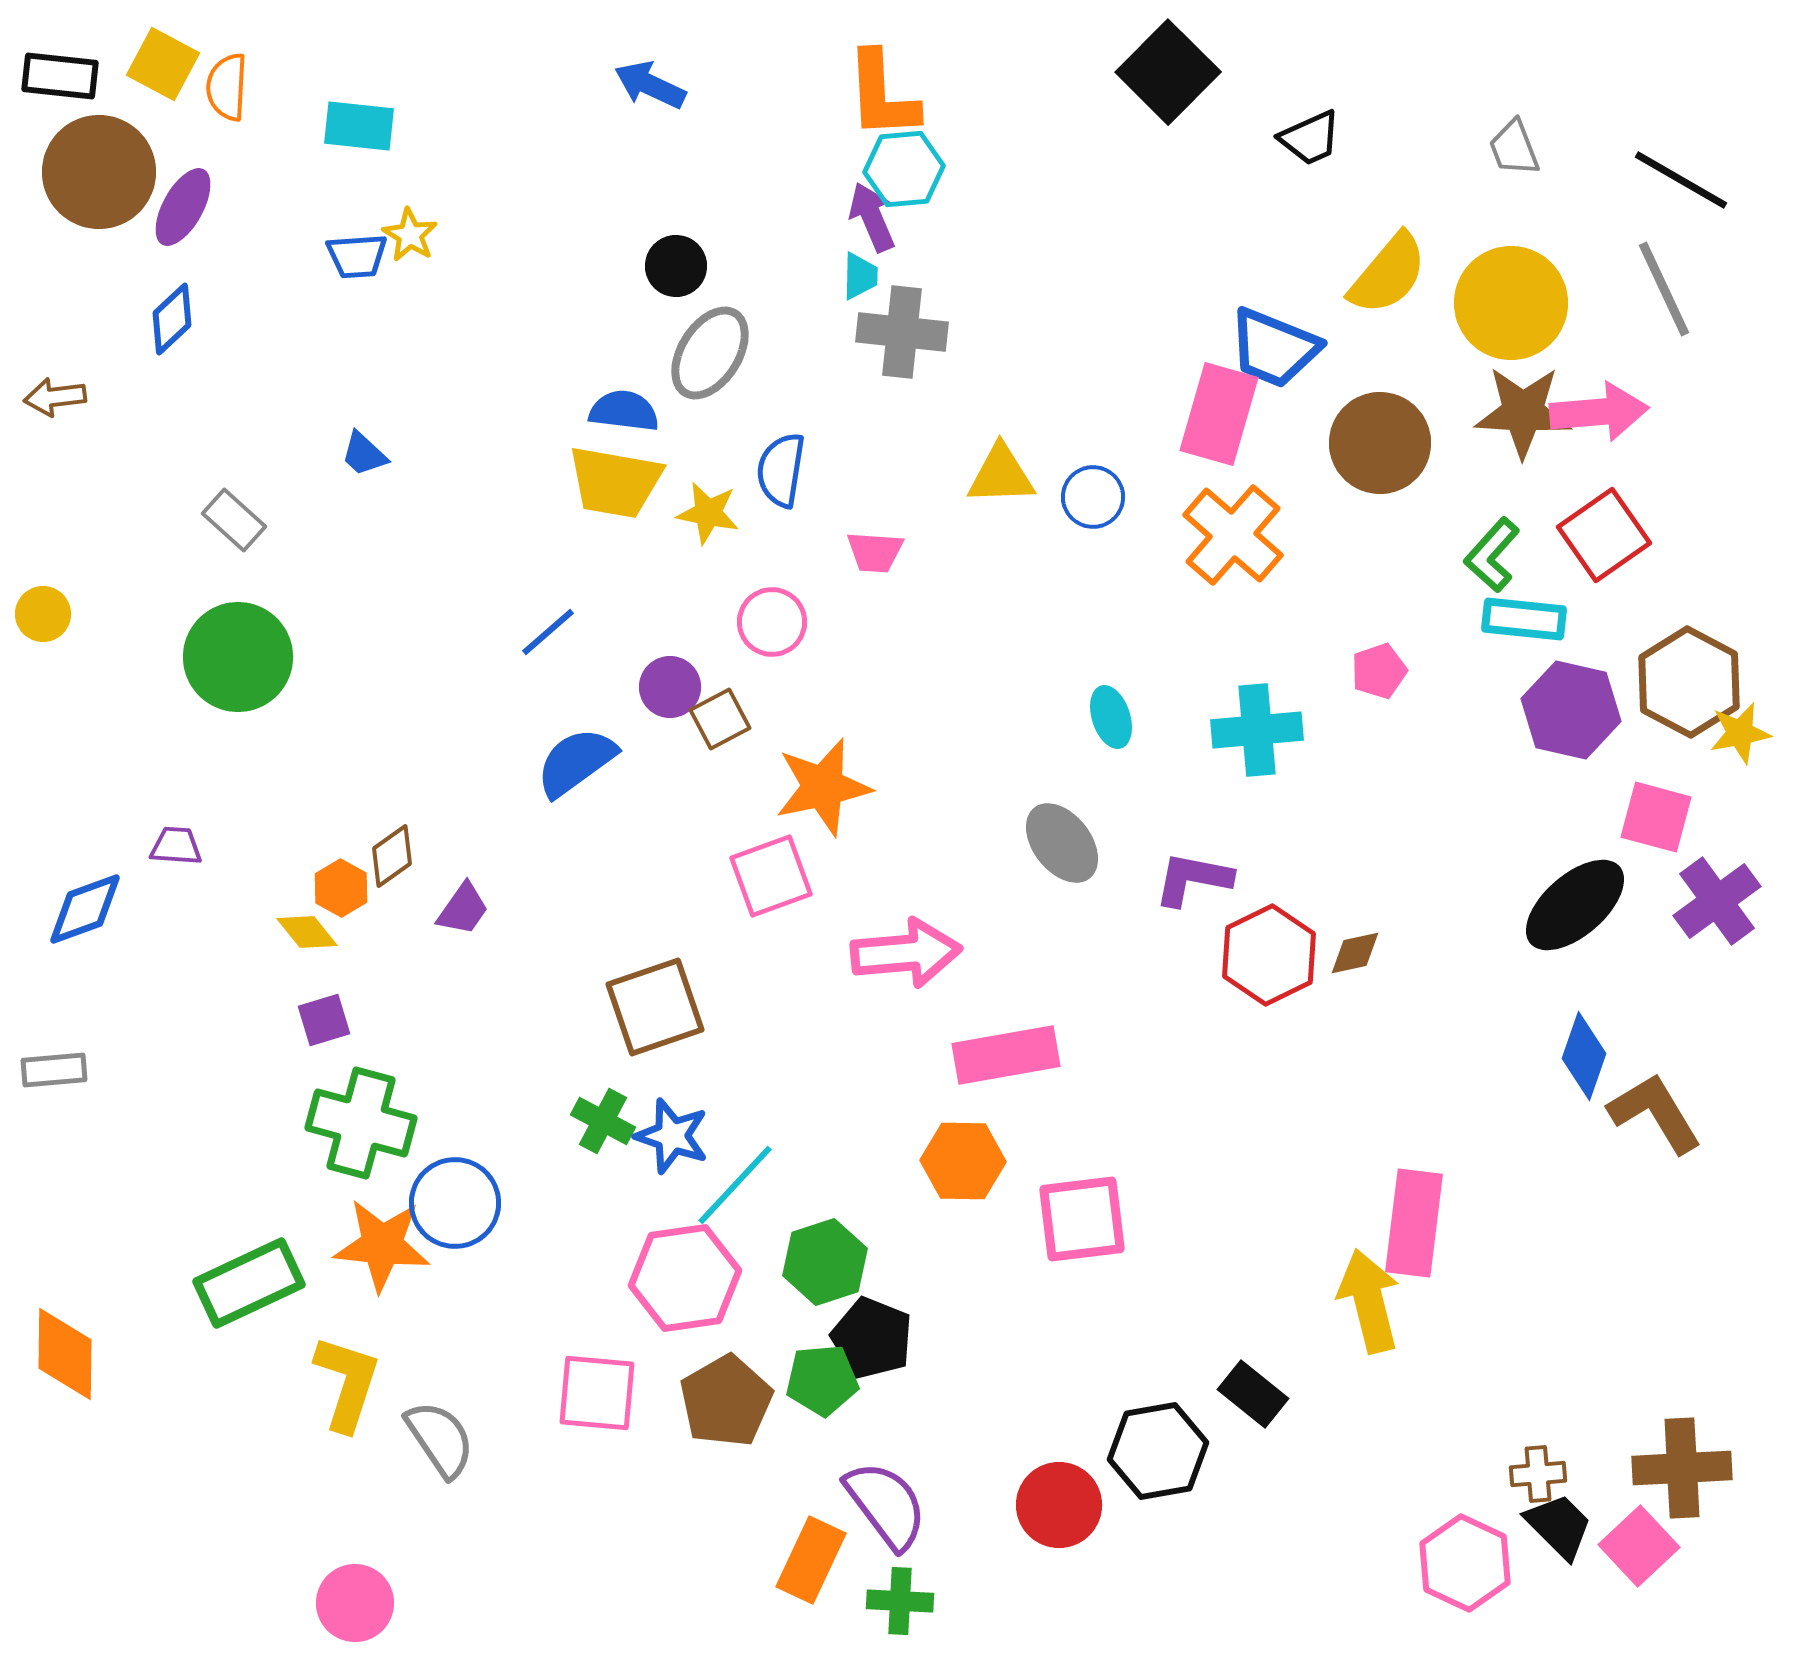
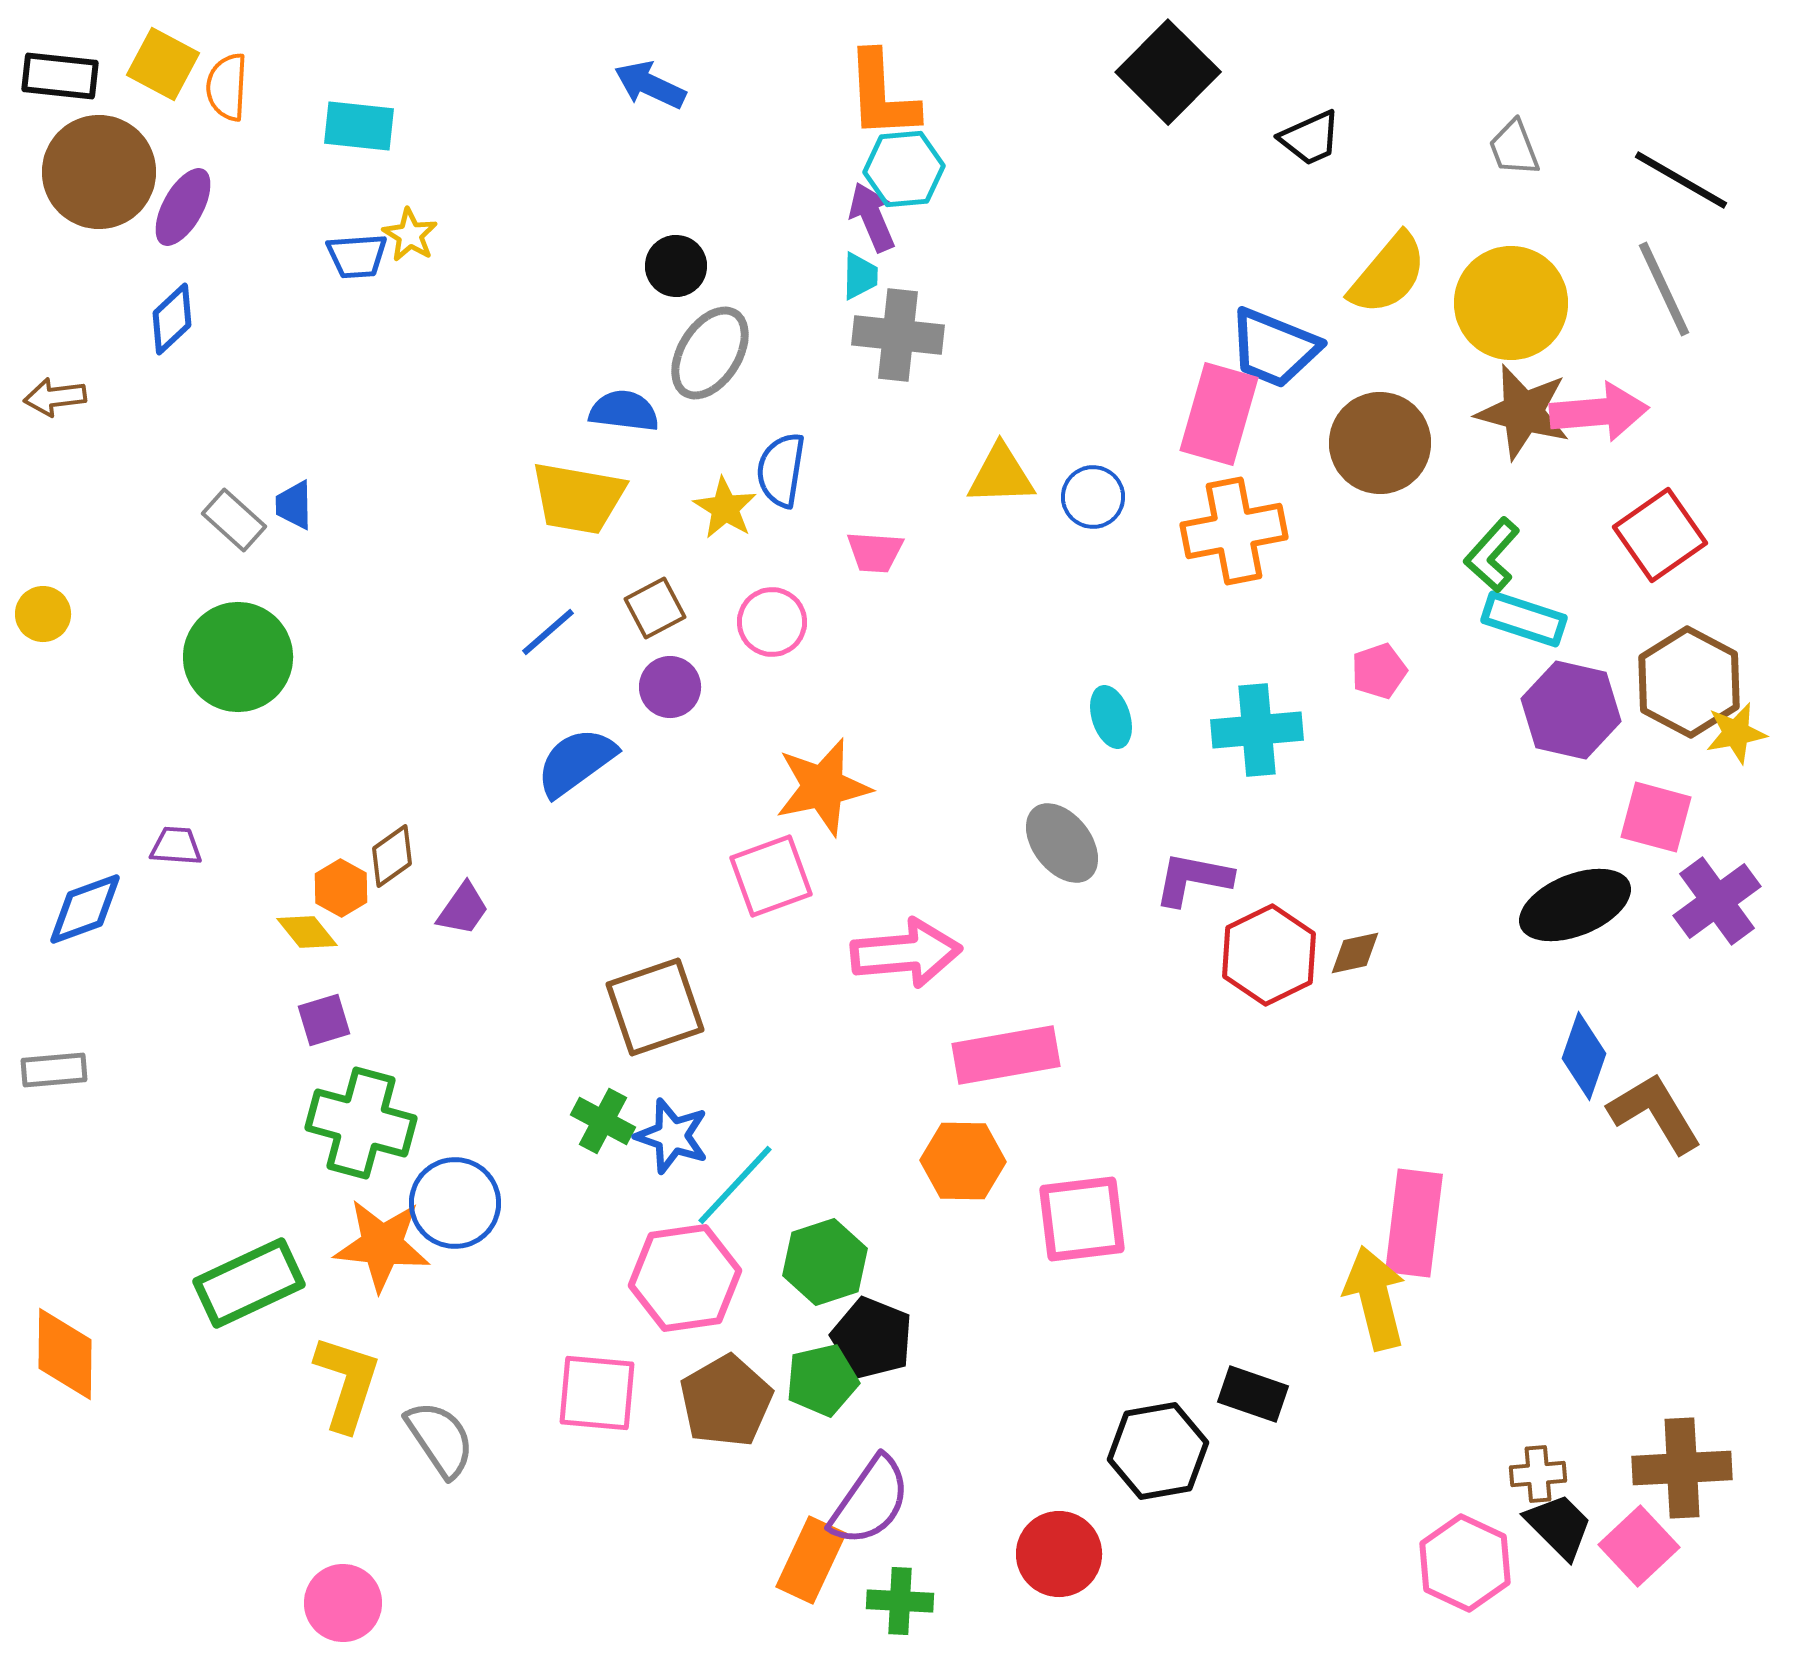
gray cross at (902, 332): moved 4 px left, 3 px down
brown star at (1523, 412): rotated 12 degrees clockwise
blue trapezoid at (364, 454): moved 70 px left, 51 px down; rotated 46 degrees clockwise
yellow trapezoid at (615, 482): moved 37 px left, 16 px down
yellow star at (708, 513): moved 17 px right, 5 px up; rotated 20 degrees clockwise
orange cross at (1233, 535): moved 1 px right, 4 px up; rotated 38 degrees clockwise
red square at (1604, 535): moved 56 px right
cyan rectangle at (1524, 619): rotated 12 degrees clockwise
brown square at (720, 719): moved 65 px left, 111 px up
yellow star at (1740, 733): moved 4 px left
black ellipse at (1575, 905): rotated 19 degrees clockwise
yellow arrow at (1369, 1301): moved 6 px right, 3 px up
green pentagon at (822, 1380): rotated 8 degrees counterclockwise
black rectangle at (1253, 1394): rotated 20 degrees counterclockwise
purple semicircle at (886, 1505): moved 16 px left, 4 px up; rotated 72 degrees clockwise
red circle at (1059, 1505): moved 49 px down
pink circle at (355, 1603): moved 12 px left
